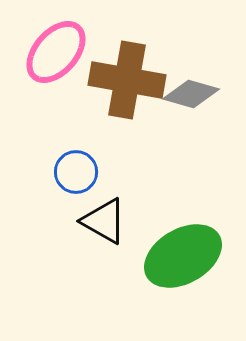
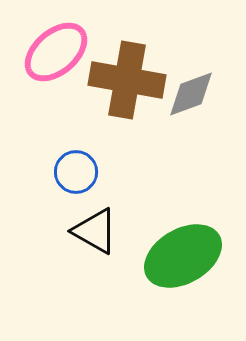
pink ellipse: rotated 8 degrees clockwise
gray diamond: rotated 36 degrees counterclockwise
black triangle: moved 9 px left, 10 px down
